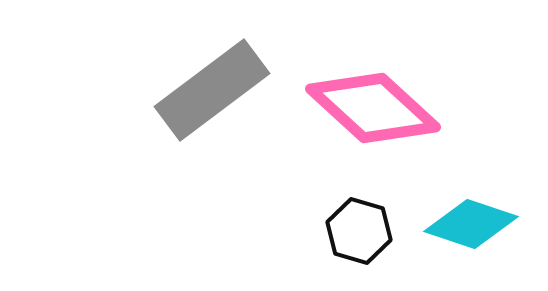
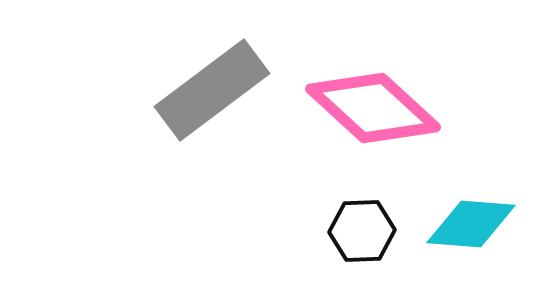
cyan diamond: rotated 14 degrees counterclockwise
black hexagon: moved 3 px right; rotated 18 degrees counterclockwise
